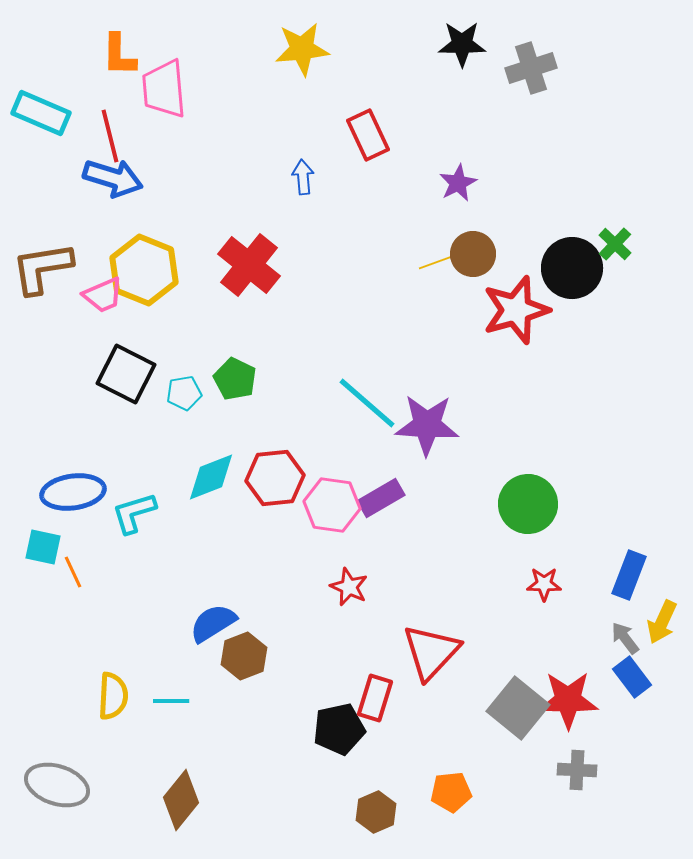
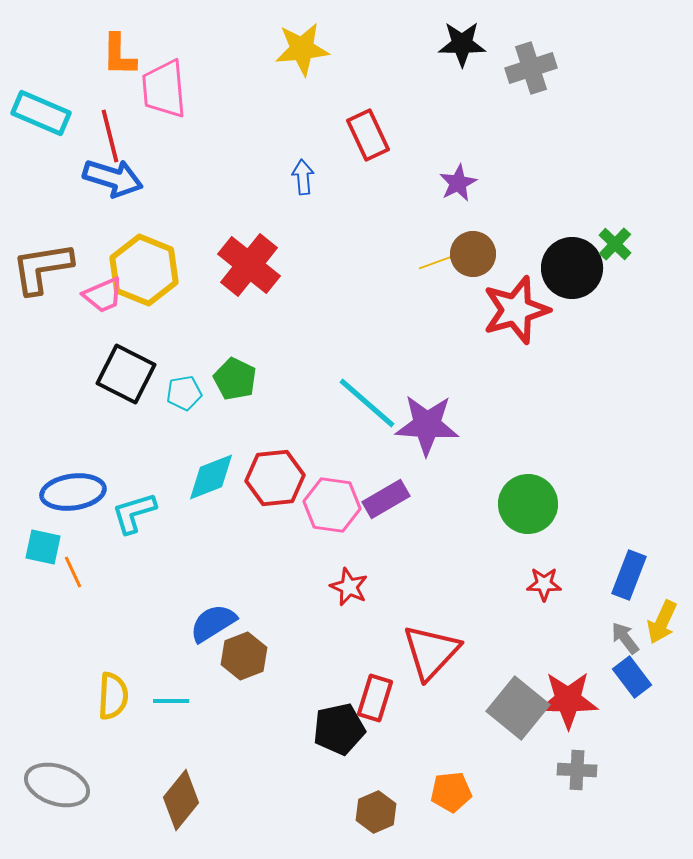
purple rectangle at (381, 498): moved 5 px right, 1 px down
